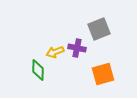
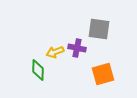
gray square: rotated 30 degrees clockwise
